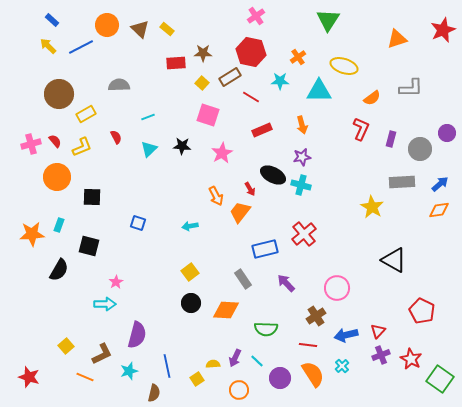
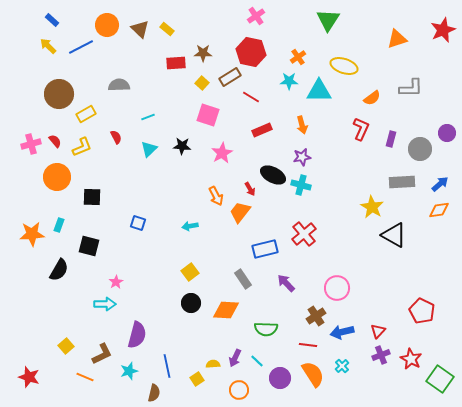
cyan star at (280, 81): moved 9 px right
black triangle at (394, 260): moved 25 px up
blue arrow at (346, 335): moved 4 px left, 3 px up
